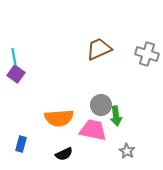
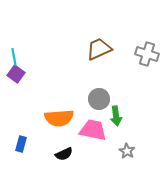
gray circle: moved 2 px left, 6 px up
